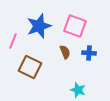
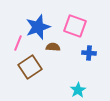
blue star: moved 1 px left, 1 px down
pink line: moved 5 px right, 2 px down
brown semicircle: moved 12 px left, 5 px up; rotated 64 degrees counterclockwise
brown square: rotated 30 degrees clockwise
cyan star: rotated 21 degrees clockwise
